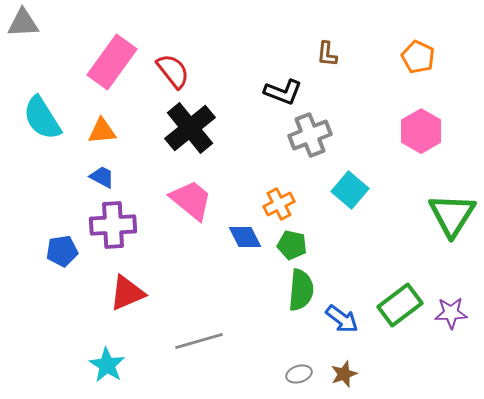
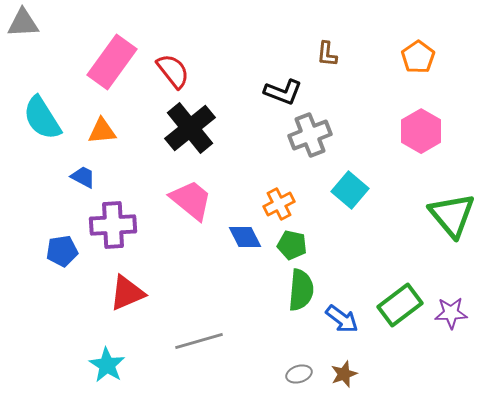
orange pentagon: rotated 12 degrees clockwise
blue trapezoid: moved 19 px left
green triangle: rotated 12 degrees counterclockwise
